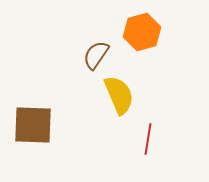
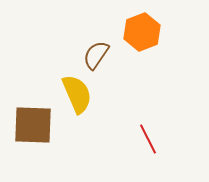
orange hexagon: rotated 6 degrees counterclockwise
yellow semicircle: moved 42 px left, 1 px up
red line: rotated 36 degrees counterclockwise
